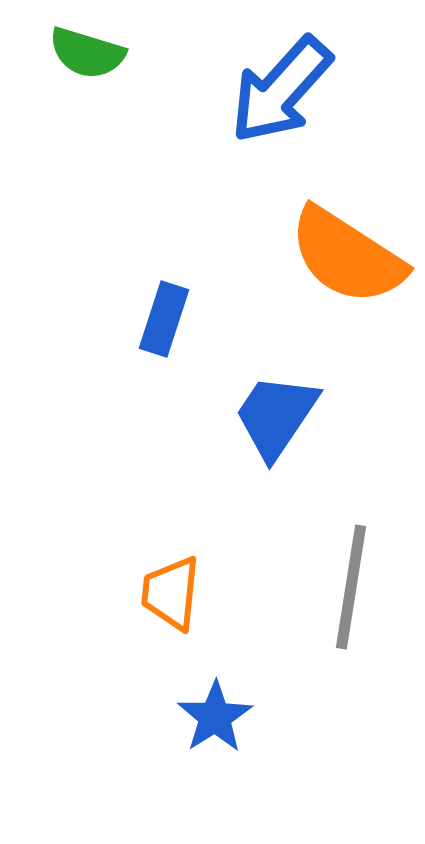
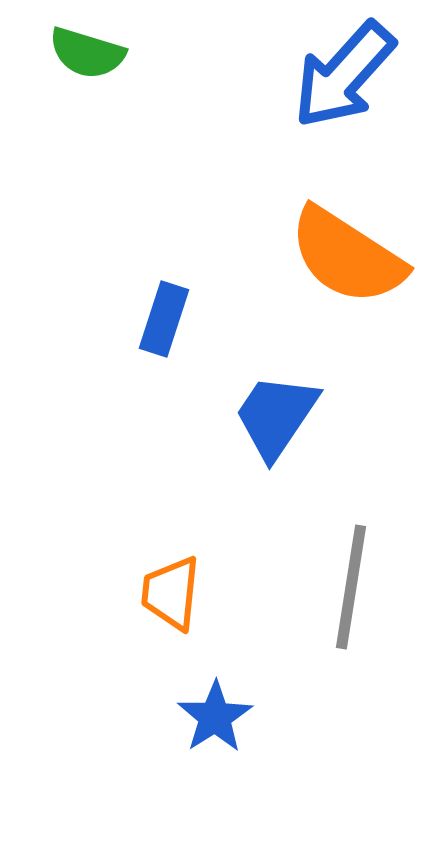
blue arrow: moved 63 px right, 15 px up
